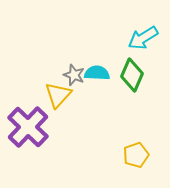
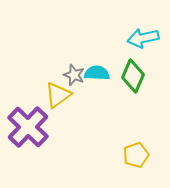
cyan arrow: rotated 20 degrees clockwise
green diamond: moved 1 px right, 1 px down
yellow triangle: rotated 12 degrees clockwise
